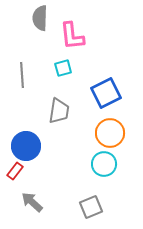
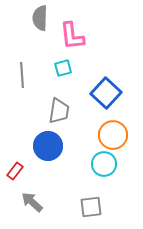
blue square: rotated 20 degrees counterclockwise
orange circle: moved 3 px right, 2 px down
blue circle: moved 22 px right
gray square: rotated 15 degrees clockwise
